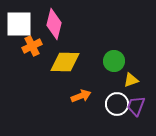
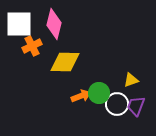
green circle: moved 15 px left, 32 px down
